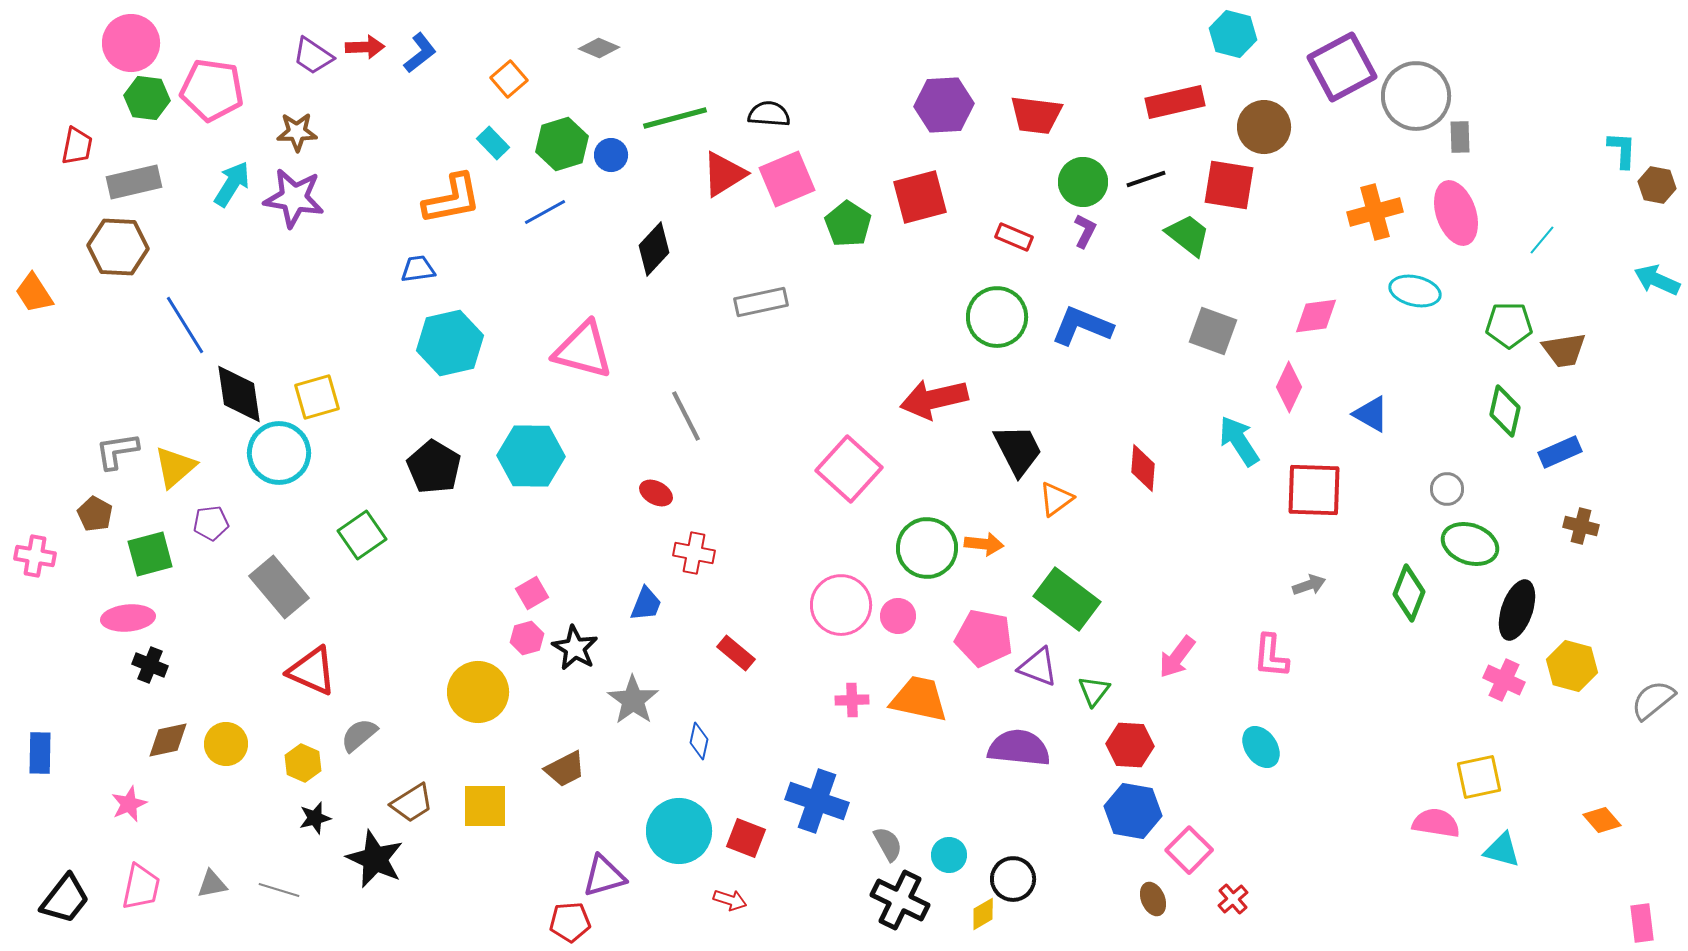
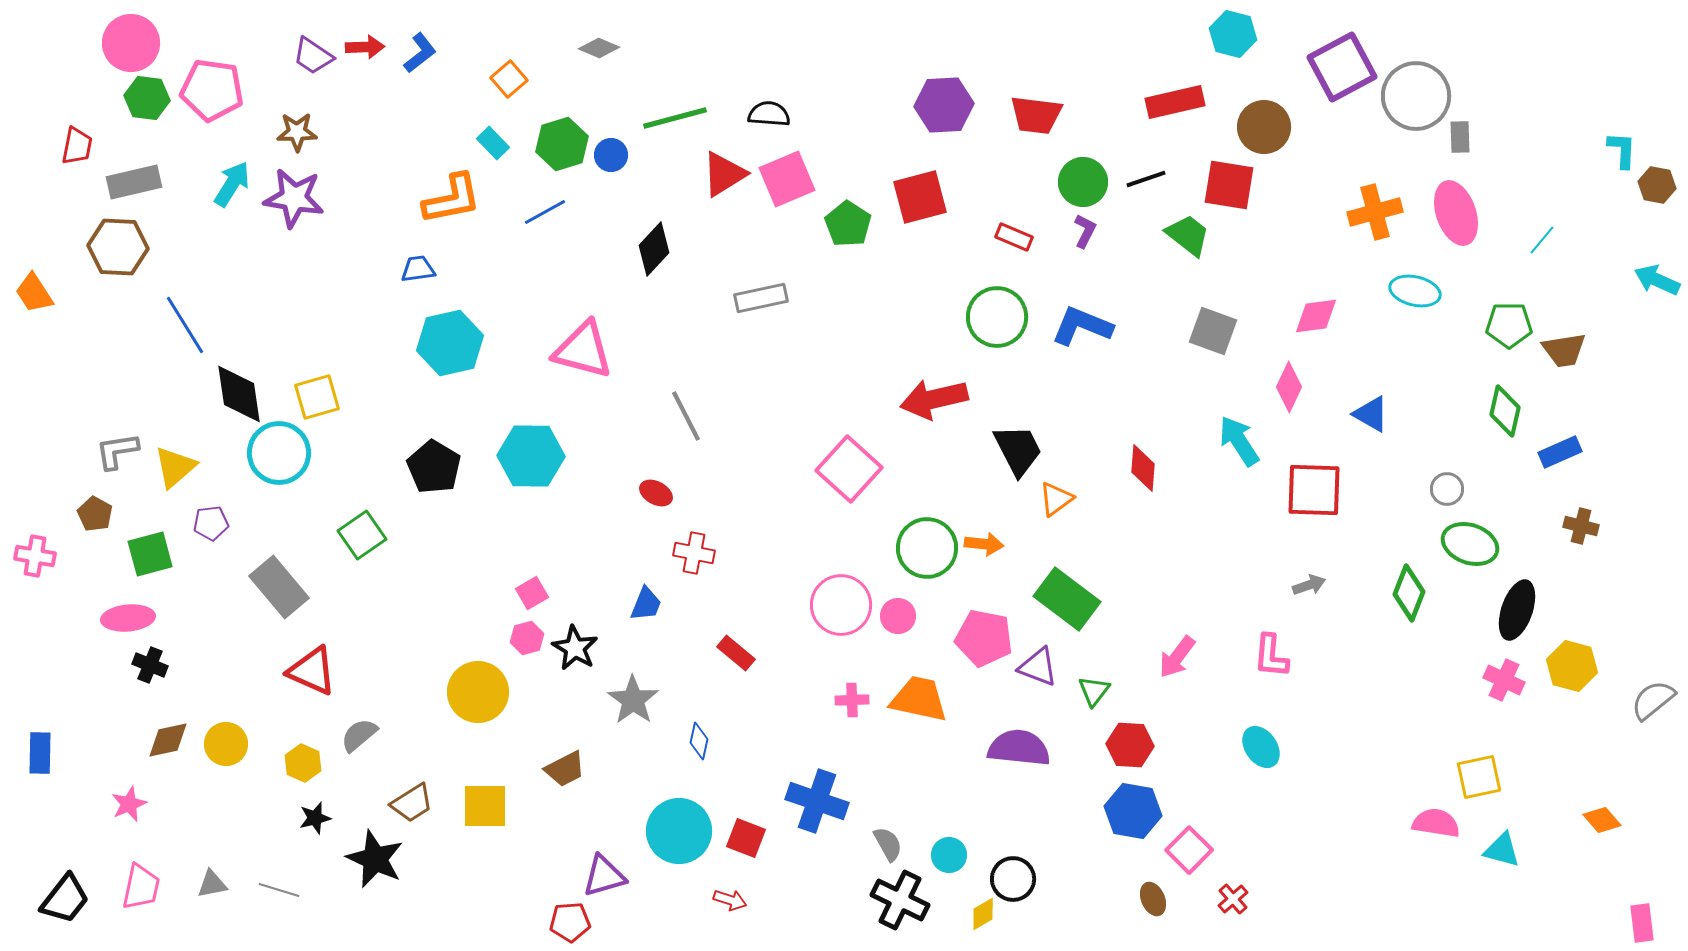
gray rectangle at (761, 302): moved 4 px up
